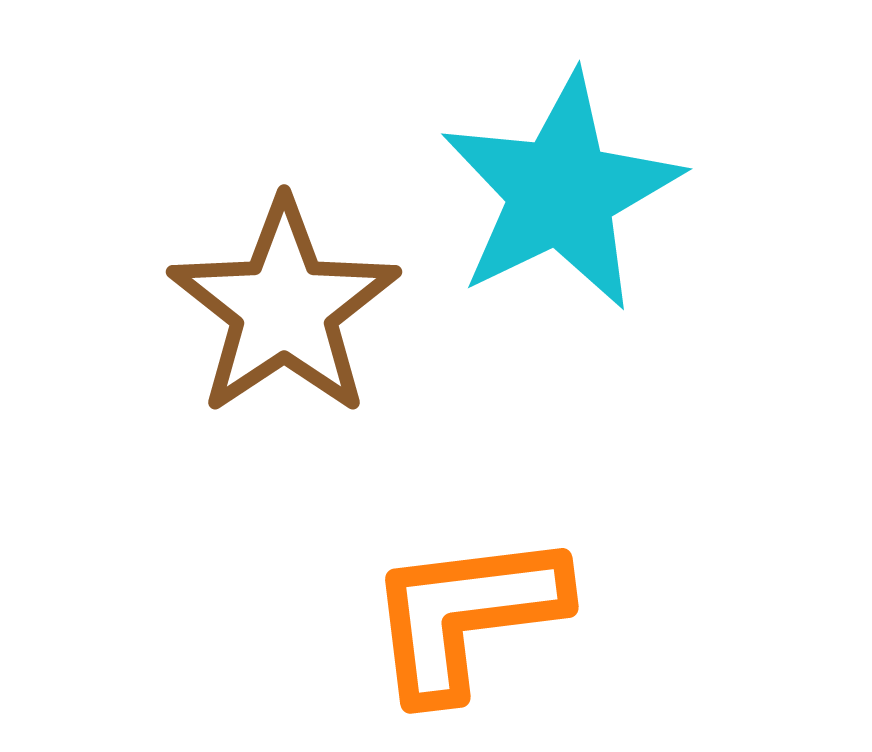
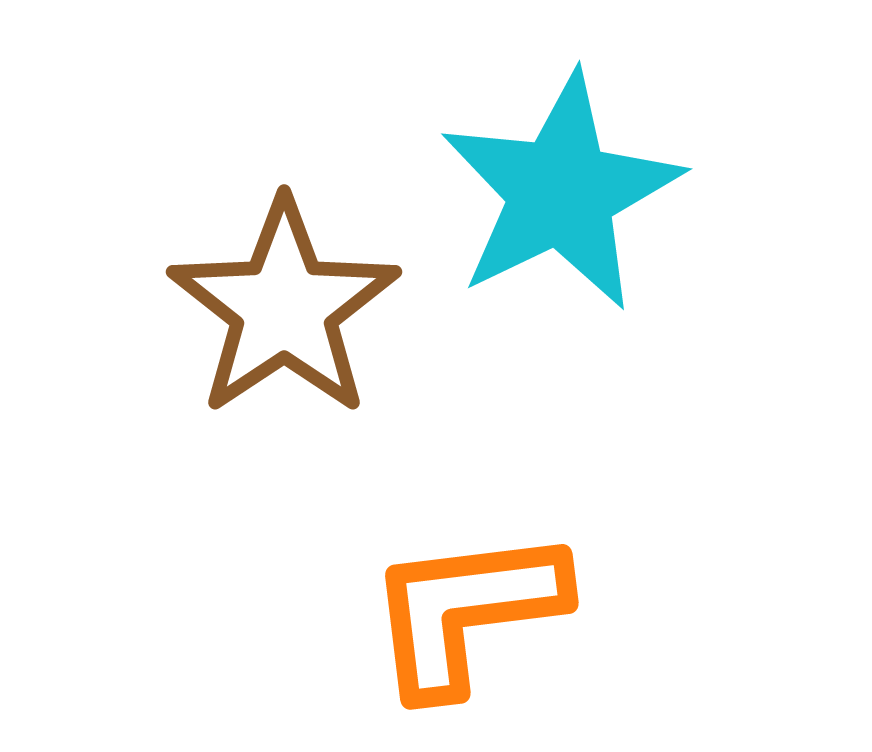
orange L-shape: moved 4 px up
